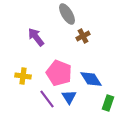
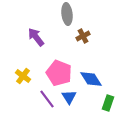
gray ellipse: rotated 25 degrees clockwise
yellow cross: rotated 28 degrees clockwise
